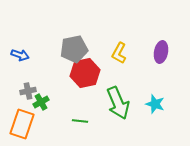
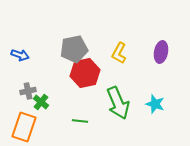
green cross: rotated 21 degrees counterclockwise
orange rectangle: moved 2 px right, 3 px down
